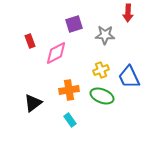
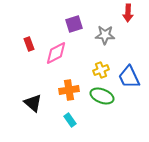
red rectangle: moved 1 px left, 3 px down
black triangle: rotated 42 degrees counterclockwise
